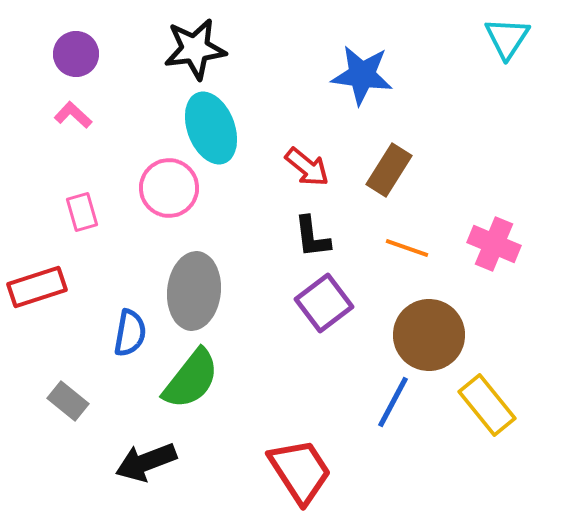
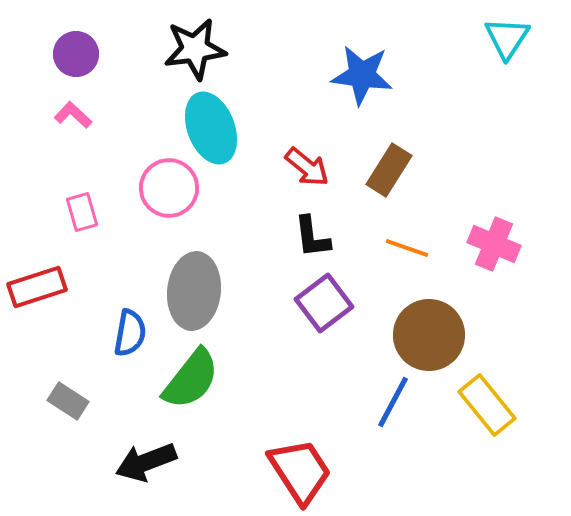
gray rectangle: rotated 6 degrees counterclockwise
